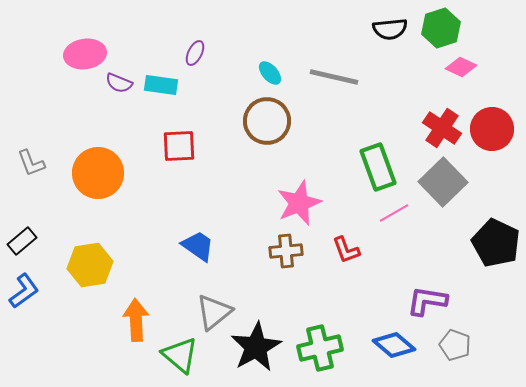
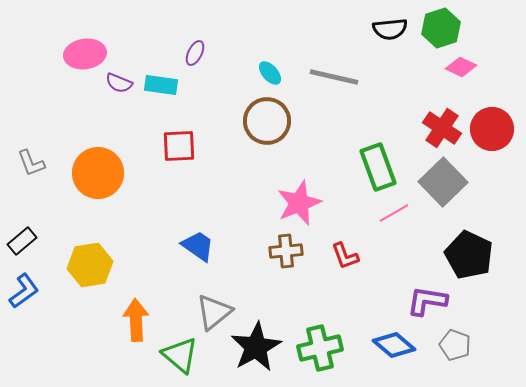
black pentagon: moved 27 px left, 12 px down
red L-shape: moved 1 px left, 6 px down
